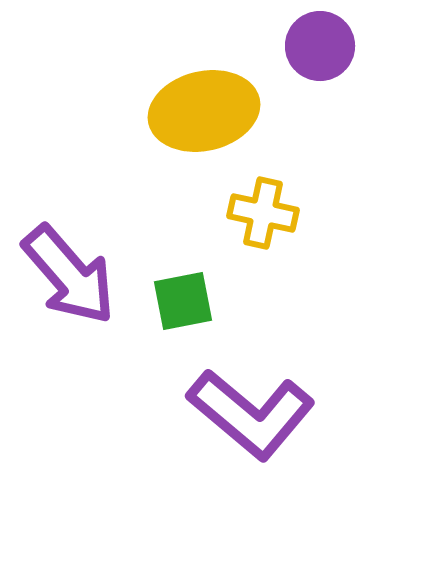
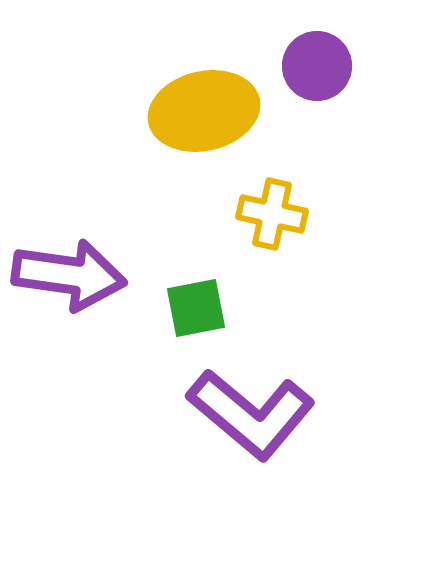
purple circle: moved 3 px left, 20 px down
yellow cross: moved 9 px right, 1 px down
purple arrow: rotated 41 degrees counterclockwise
green square: moved 13 px right, 7 px down
